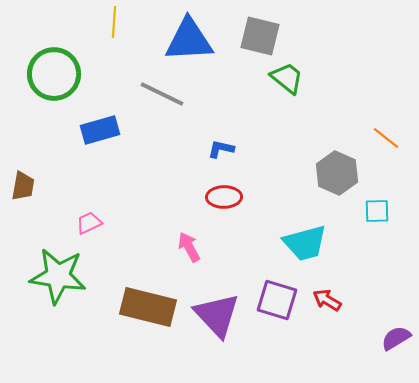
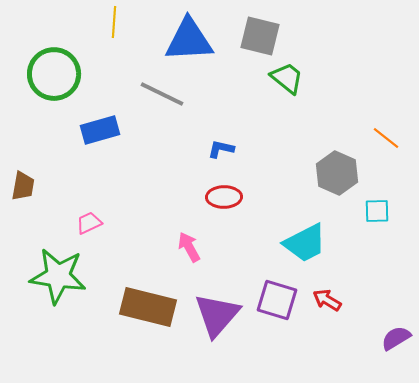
cyan trapezoid: rotated 12 degrees counterclockwise
purple triangle: rotated 24 degrees clockwise
